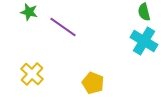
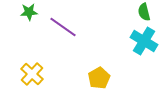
green star: rotated 18 degrees counterclockwise
yellow pentagon: moved 6 px right, 5 px up; rotated 20 degrees clockwise
